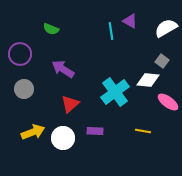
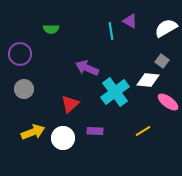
green semicircle: rotated 21 degrees counterclockwise
purple arrow: moved 24 px right, 1 px up; rotated 10 degrees counterclockwise
yellow line: rotated 42 degrees counterclockwise
